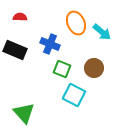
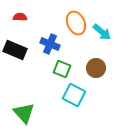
brown circle: moved 2 px right
